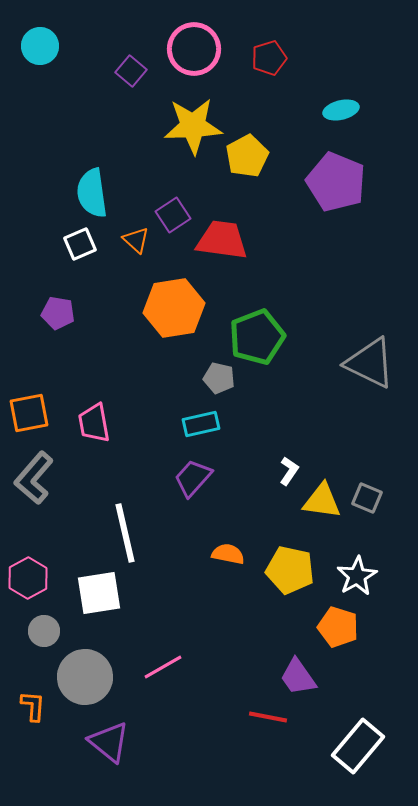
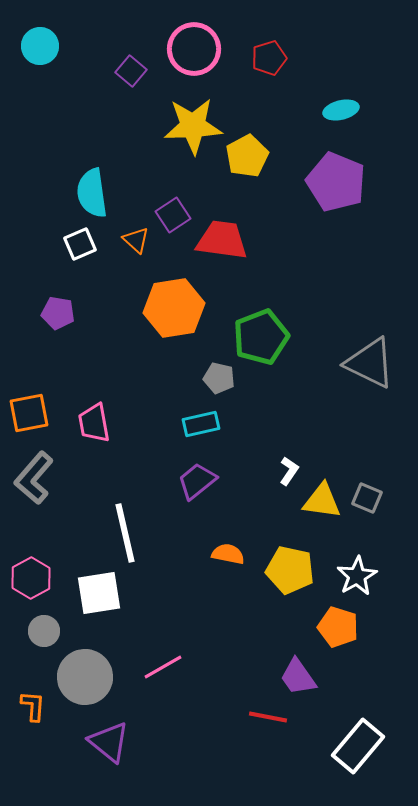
green pentagon at (257, 337): moved 4 px right
purple trapezoid at (193, 478): moved 4 px right, 3 px down; rotated 9 degrees clockwise
pink hexagon at (28, 578): moved 3 px right
